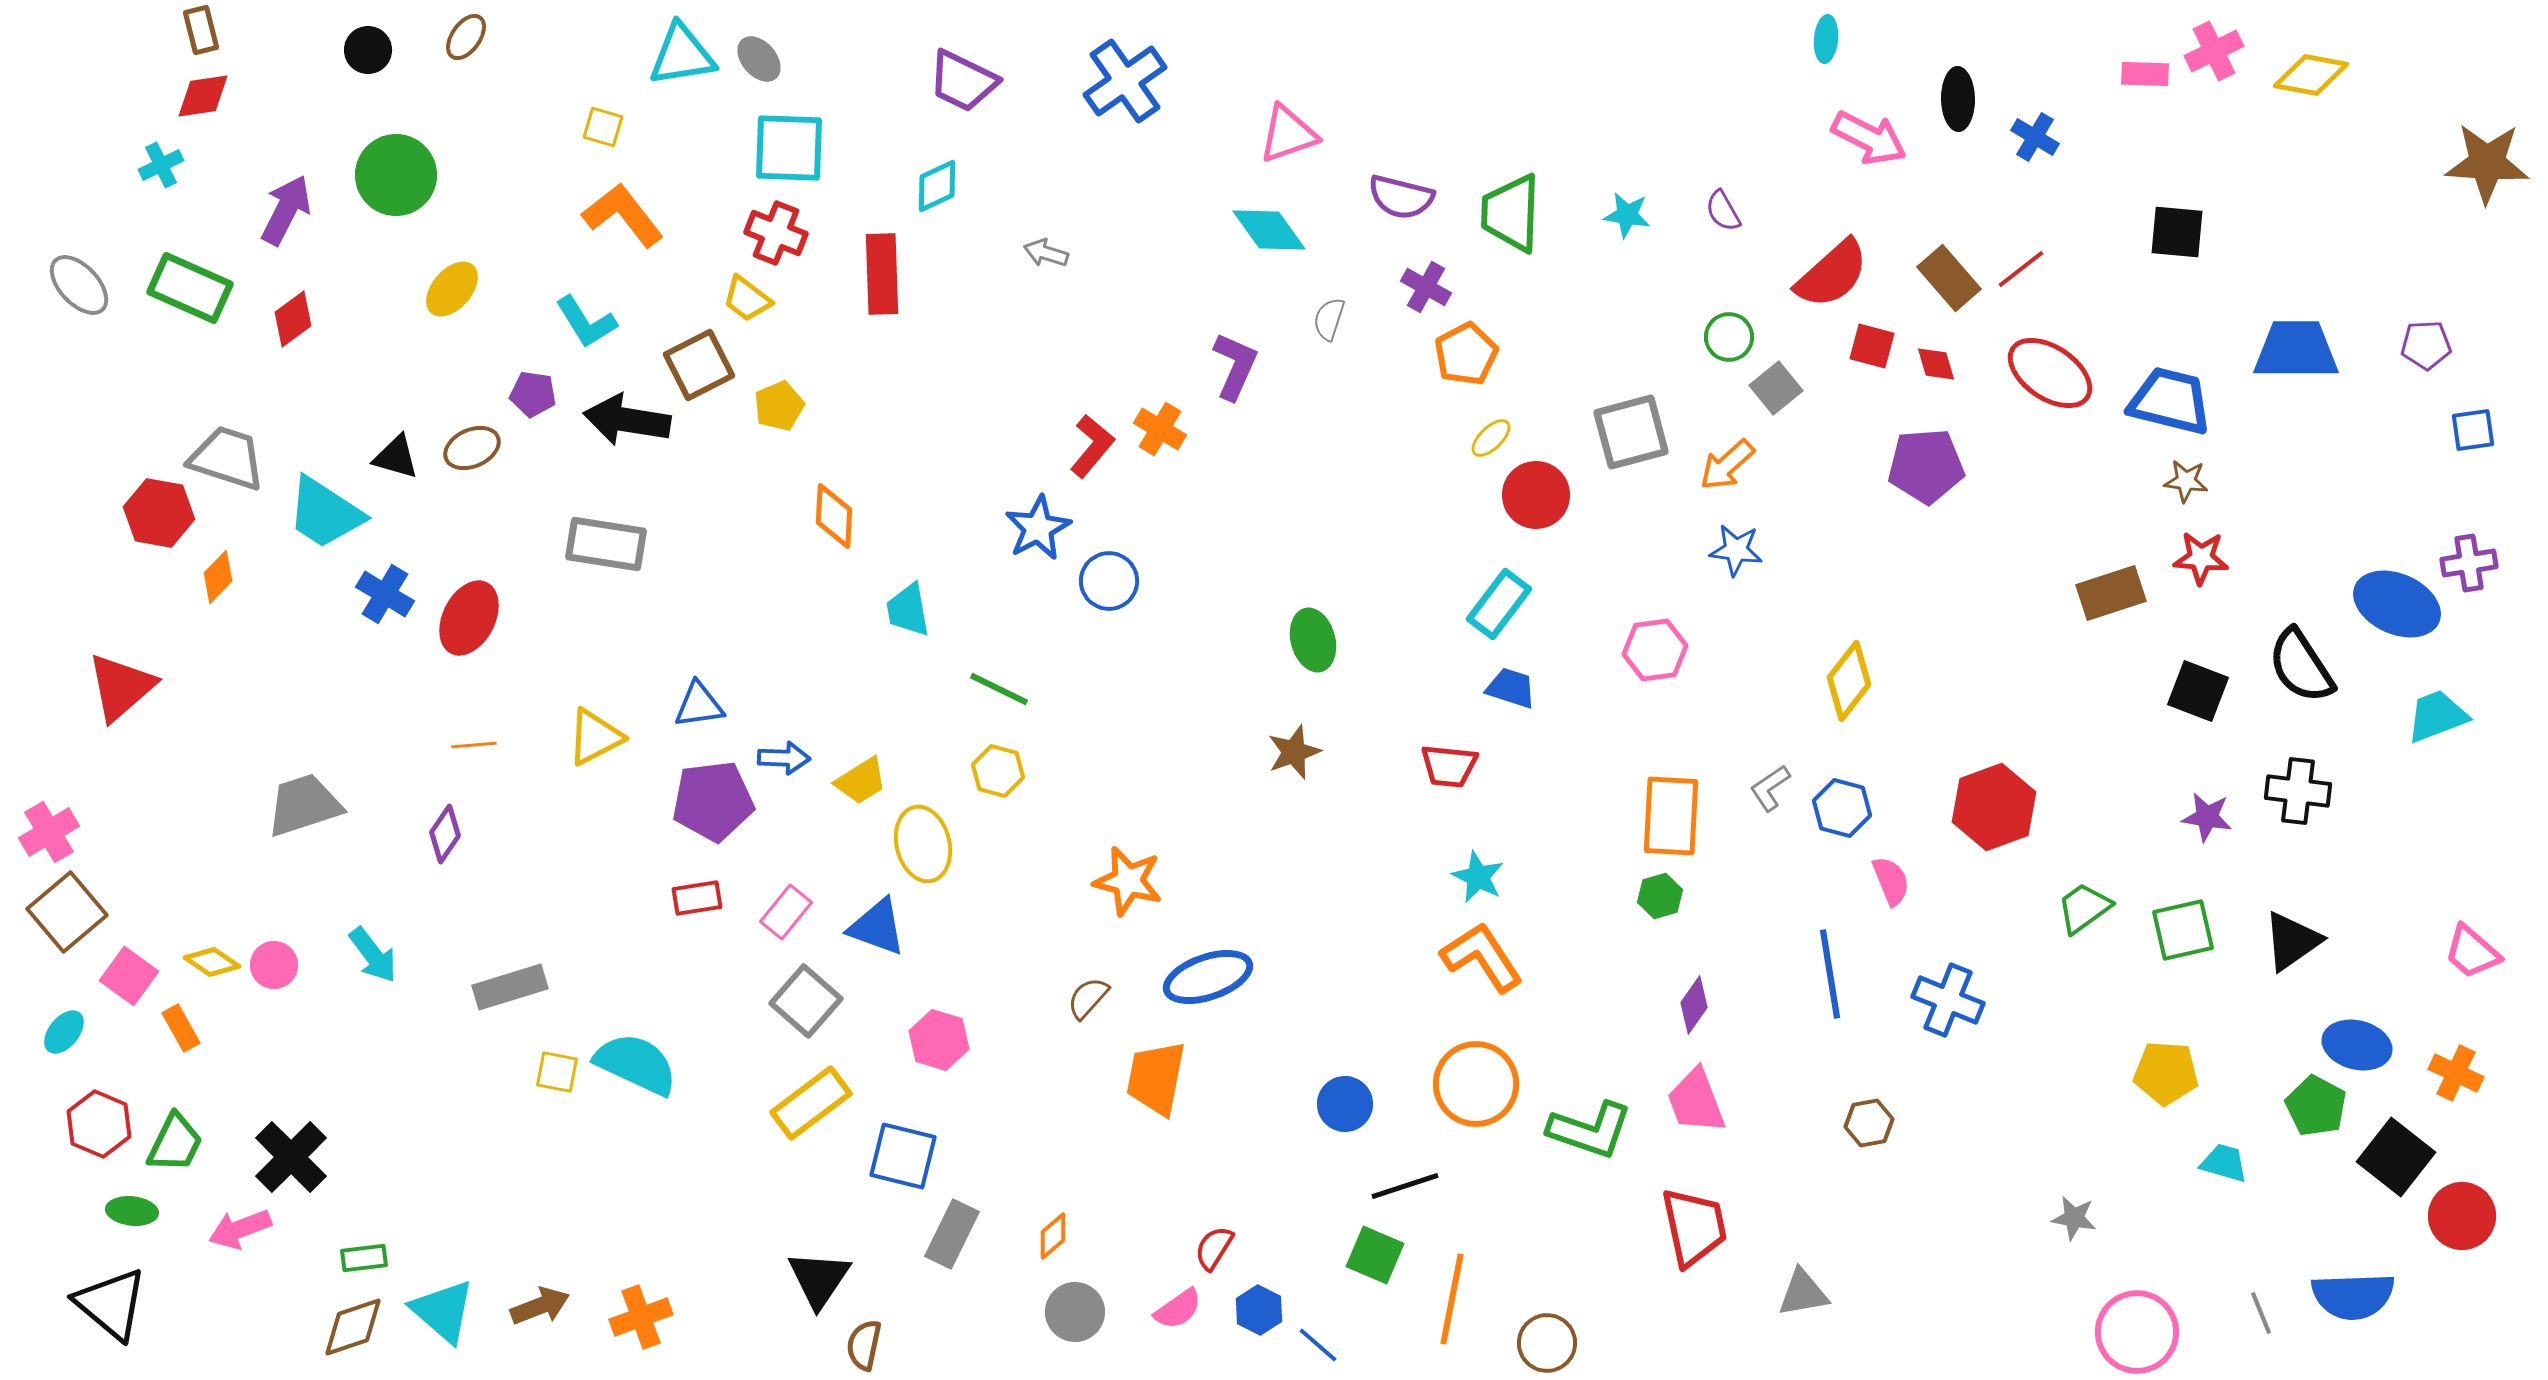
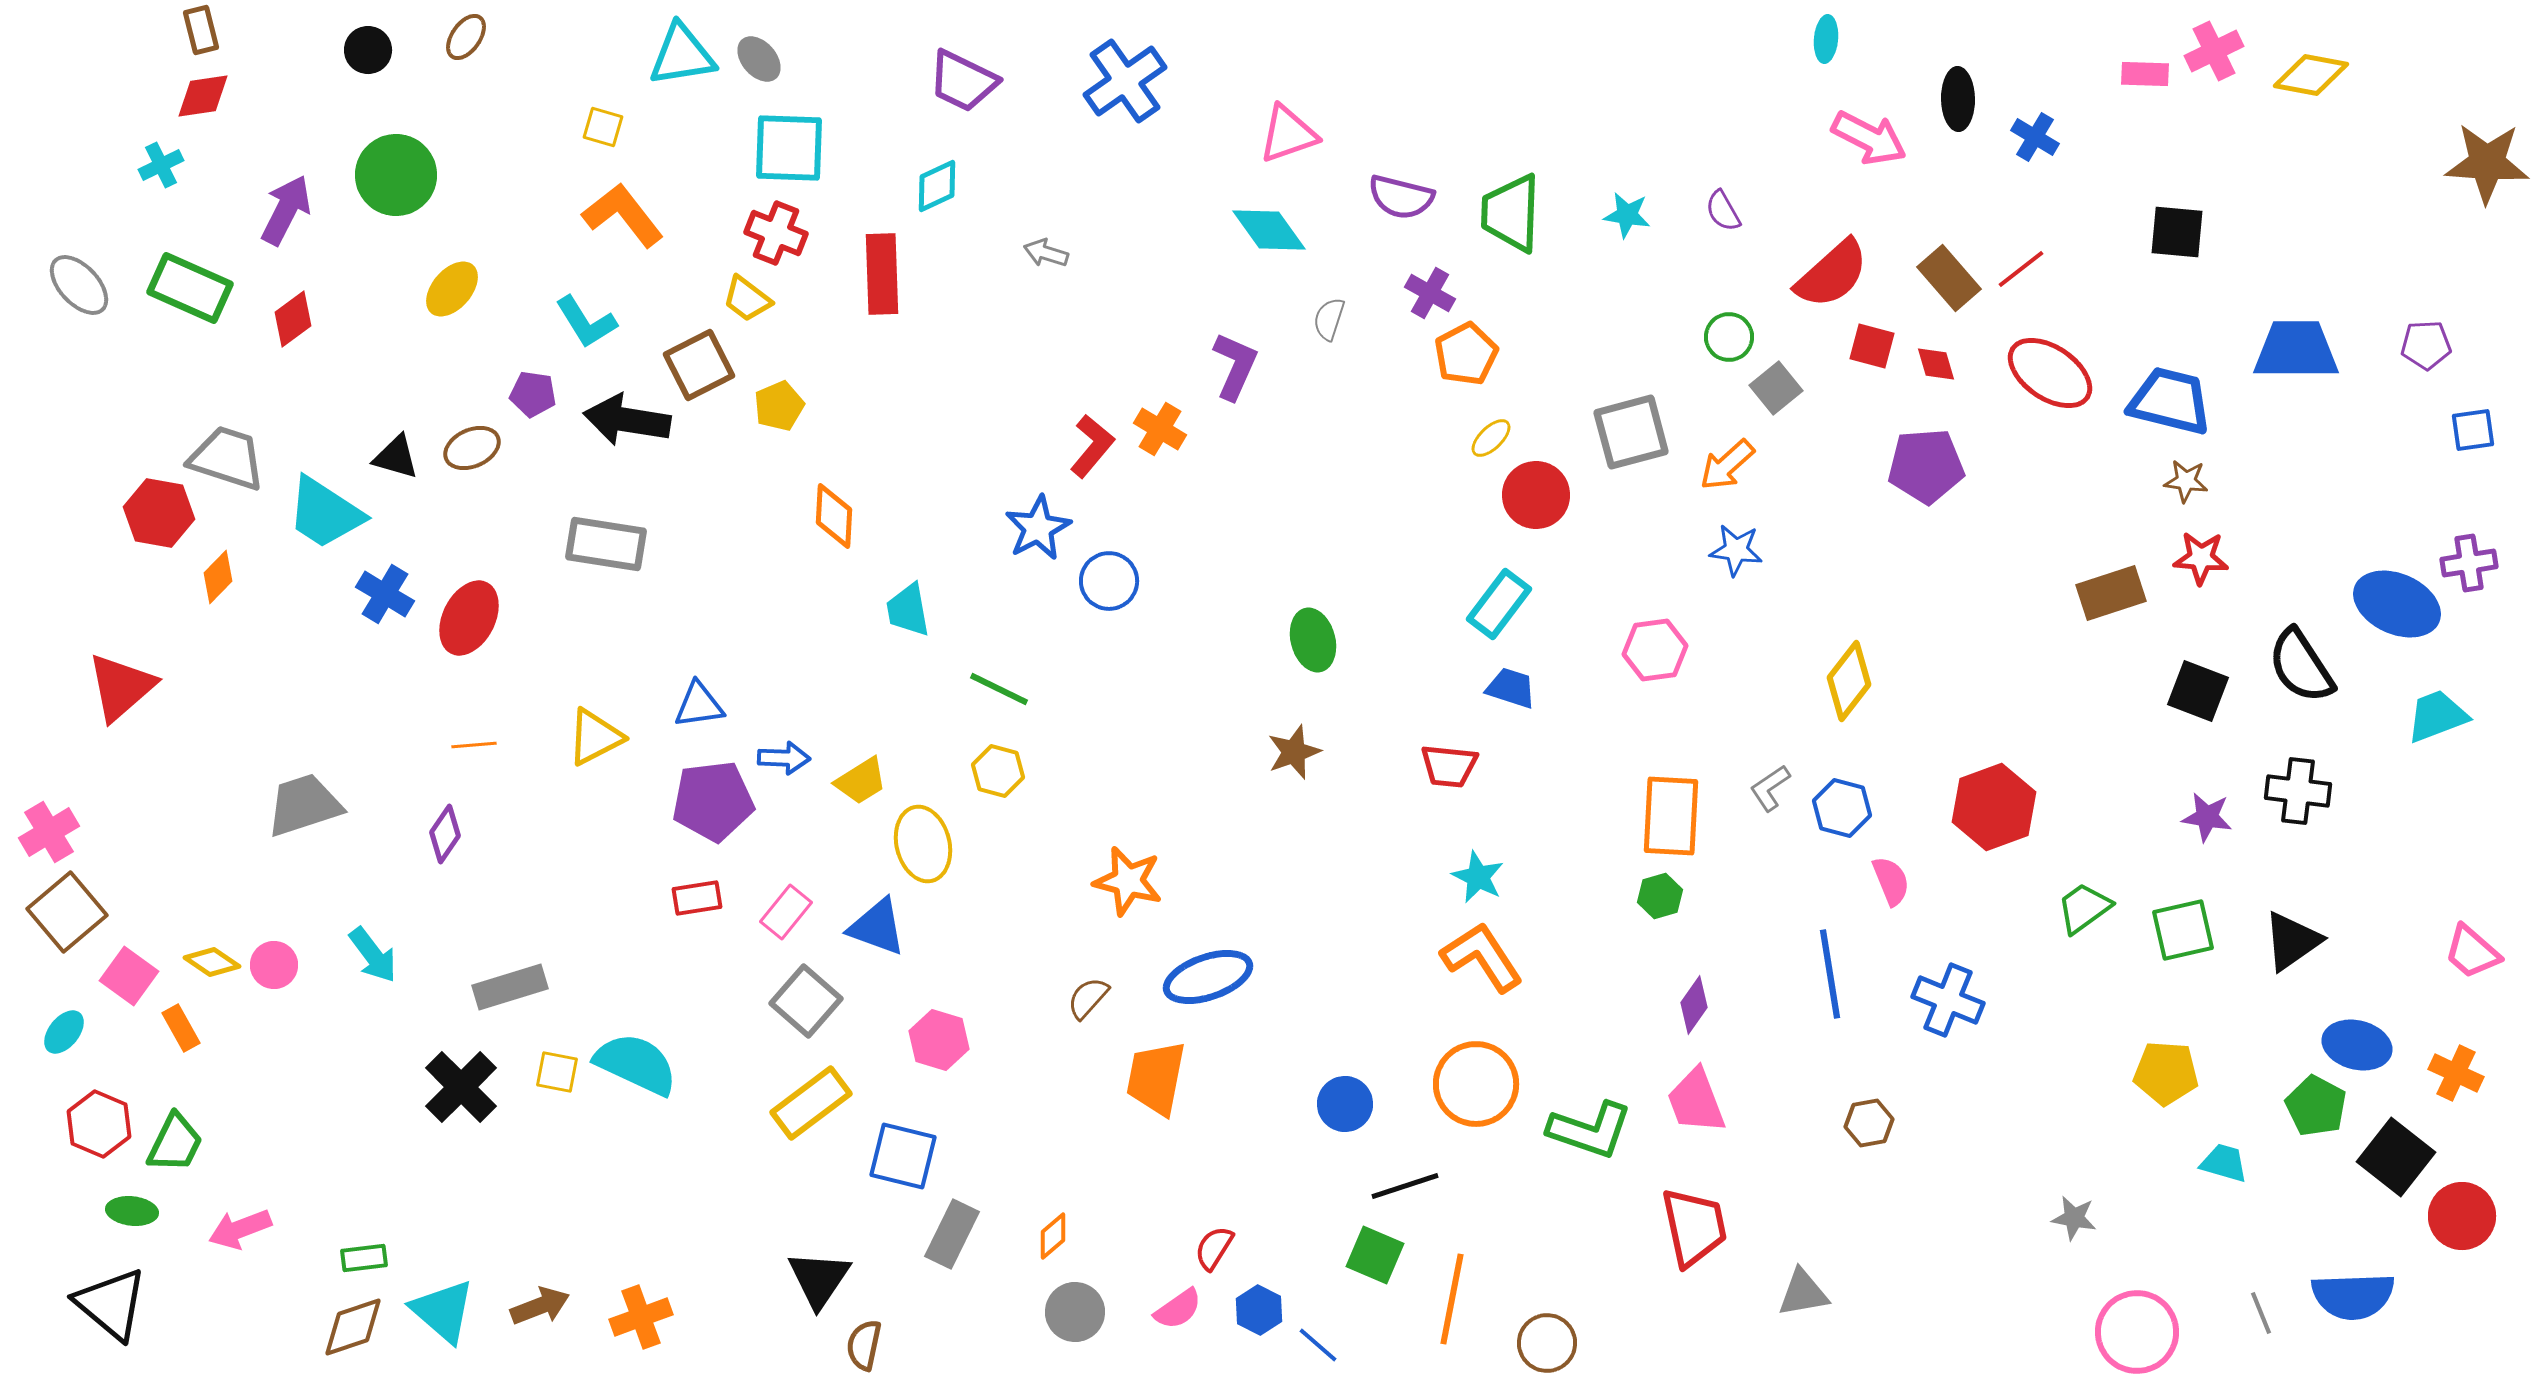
purple cross at (1426, 287): moved 4 px right, 6 px down
black cross at (291, 1157): moved 170 px right, 70 px up
